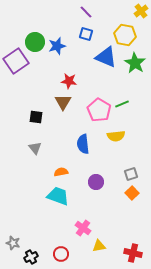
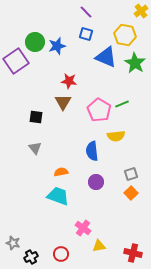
blue semicircle: moved 9 px right, 7 px down
orange square: moved 1 px left
